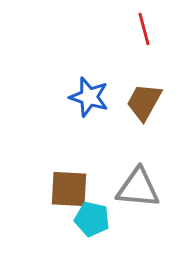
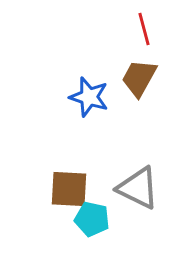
brown trapezoid: moved 5 px left, 24 px up
gray triangle: rotated 21 degrees clockwise
